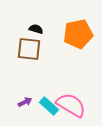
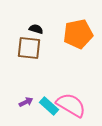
brown square: moved 1 px up
purple arrow: moved 1 px right
